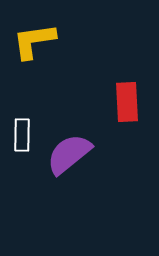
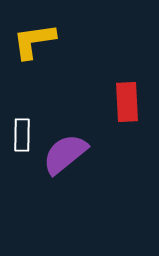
purple semicircle: moved 4 px left
